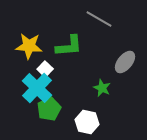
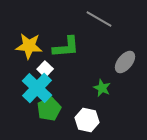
green L-shape: moved 3 px left, 1 px down
white hexagon: moved 2 px up
